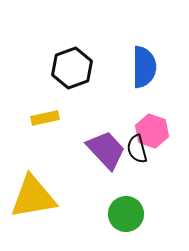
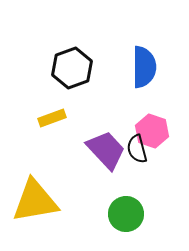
yellow rectangle: moved 7 px right; rotated 8 degrees counterclockwise
yellow triangle: moved 2 px right, 4 px down
